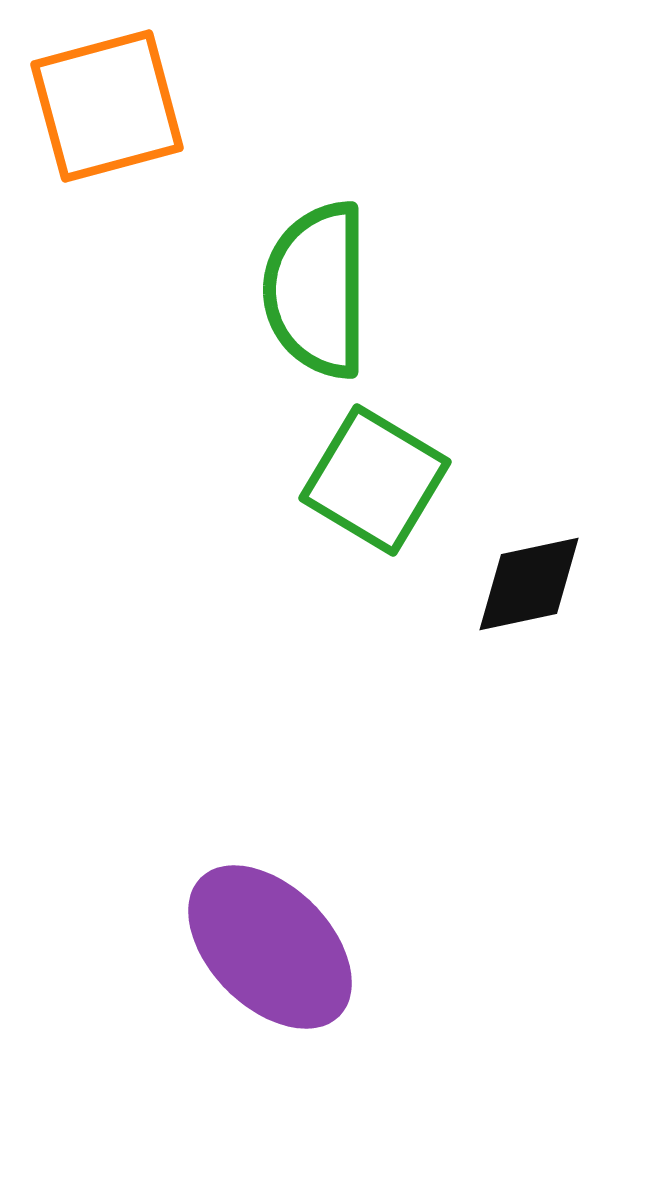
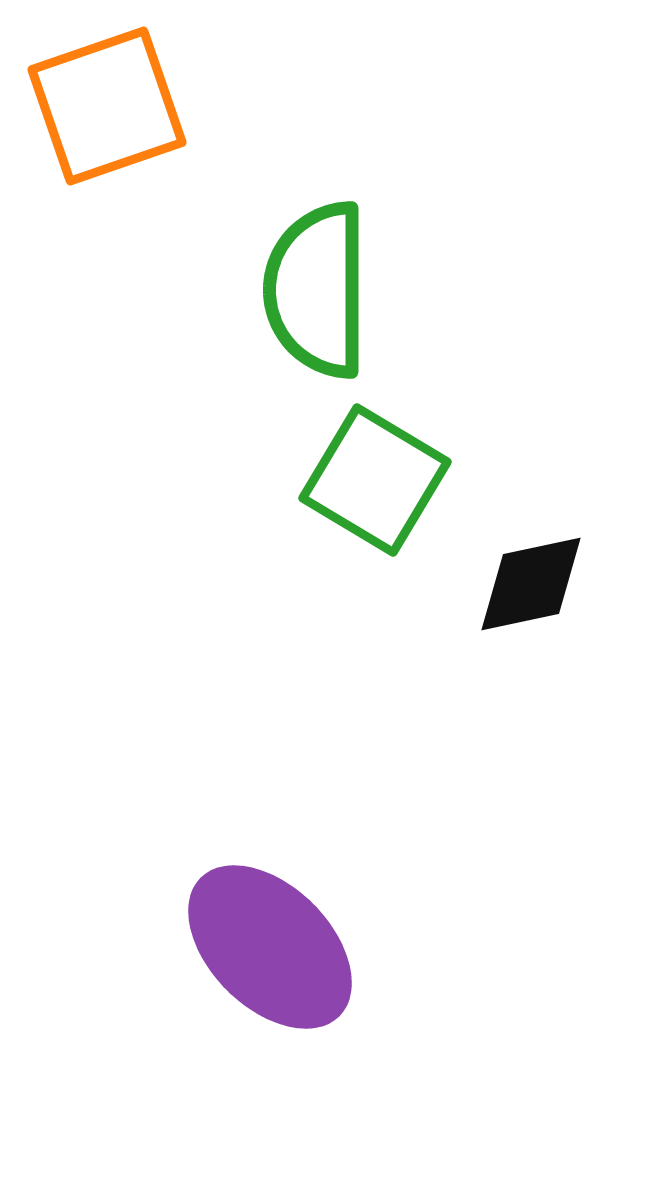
orange square: rotated 4 degrees counterclockwise
black diamond: moved 2 px right
